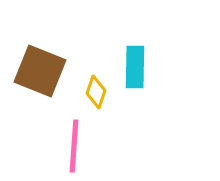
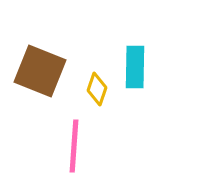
yellow diamond: moved 1 px right, 3 px up
